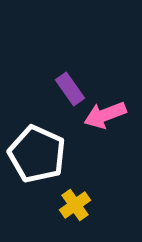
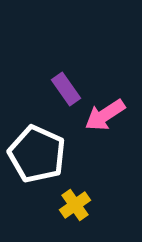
purple rectangle: moved 4 px left
pink arrow: rotated 12 degrees counterclockwise
